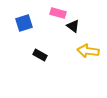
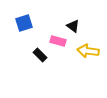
pink rectangle: moved 28 px down
black rectangle: rotated 16 degrees clockwise
